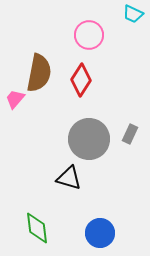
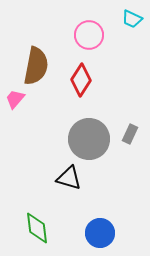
cyan trapezoid: moved 1 px left, 5 px down
brown semicircle: moved 3 px left, 7 px up
